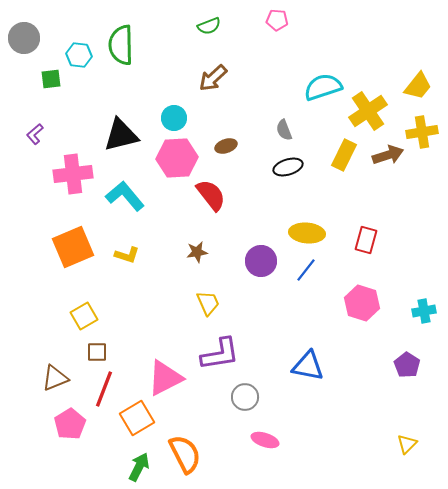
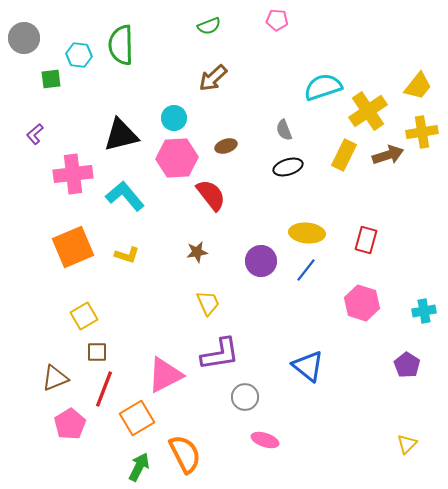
blue triangle at (308, 366): rotated 28 degrees clockwise
pink triangle at (165, 378): moved 3 px up
